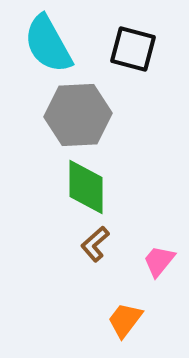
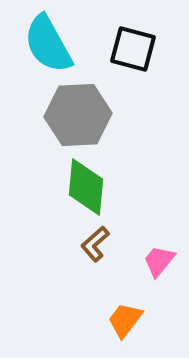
green diamond: rotated 6 degrees clockwise
